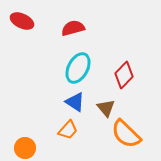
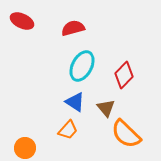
cyan ellipse: moved 4 px right, 2 px up
